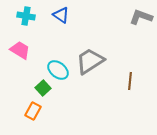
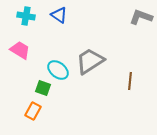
blue triangle: moved 2 px left
green square: rotated 28 degrees counterclockwise
